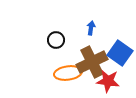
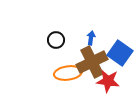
blue arrow: moved 10 px down
